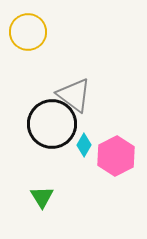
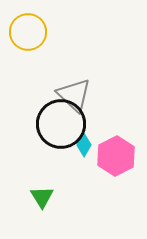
gray triangle: rotated 6 degrees clockwise
black circle: moved 9 px right
